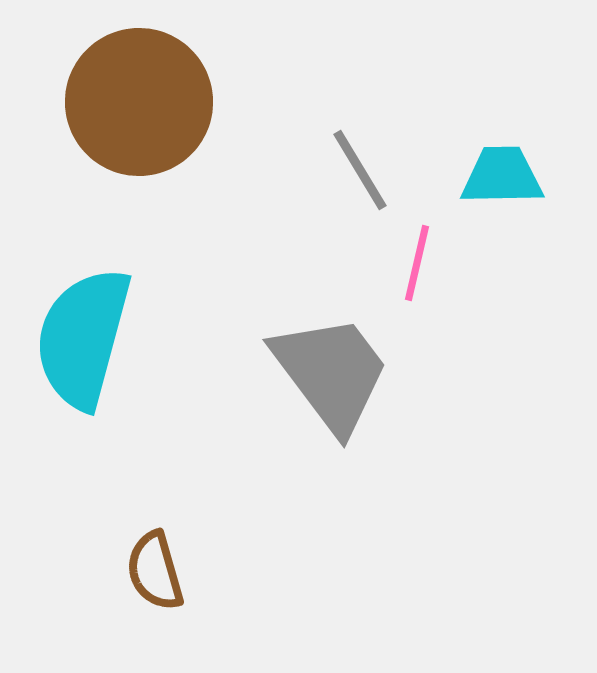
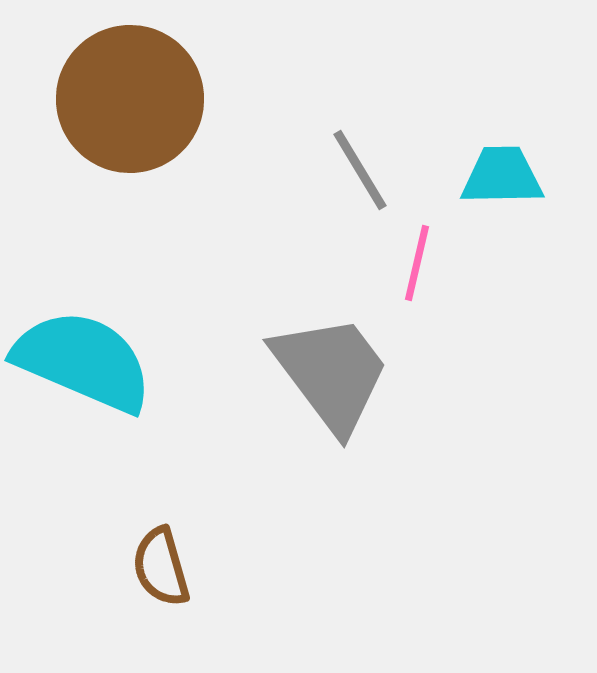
brown circle: moved 9 px left, 3 px up
cyan semicircle: moved 23 px down; rotated 98 degrees clockwise
brown semicircle: moved 6 px right, 4 px up
